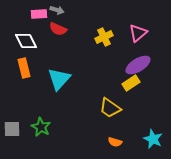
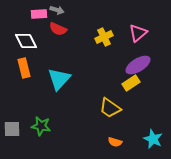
green star: moved 1 px up; rotated 18 degrees counterclockwise
